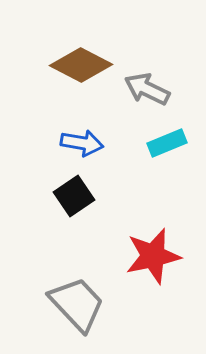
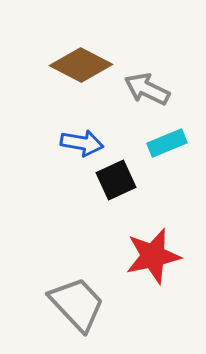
black square: moved 42 px right, 16 px up; rotated 9 degrees clockwise
